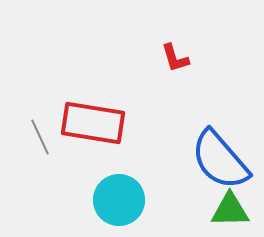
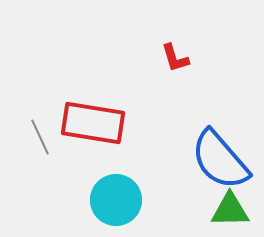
cyan circle: moved 3 px left
